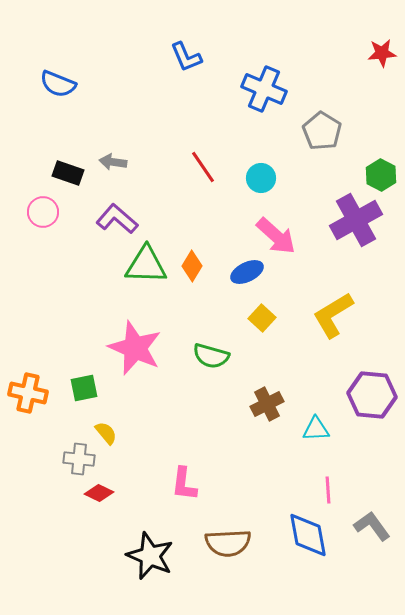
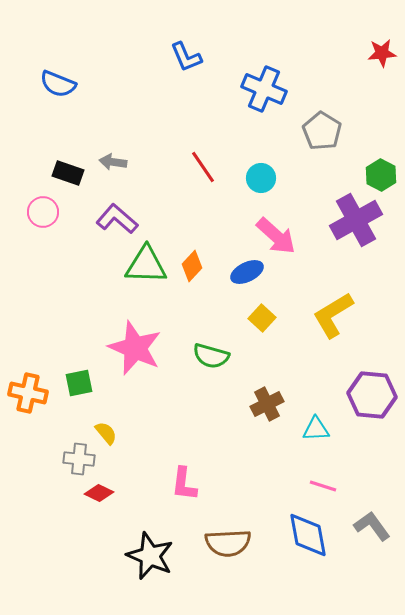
orange diamond: rotated 12 degrees clockwise
green square: moved 5 px left, 5 px up
pink line: moved 5 px left, 4 px up; rotated 68 degrees counterclockwise
